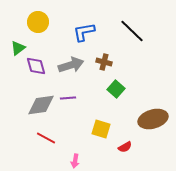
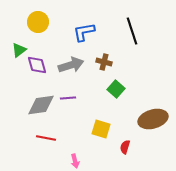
black line: rotated 28 degrees clockwise
green triangle: moved 1 px right, 2 px down
purple diamond: moved 1 px right, 1 px up
red line: rotated 18 degrees counterclockwise
red semicircle: rotated 136 degrees clockwise
pink arrow: rotated 24 degrees counterclockwise
